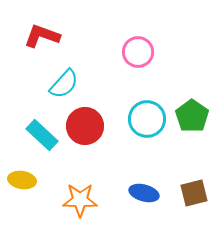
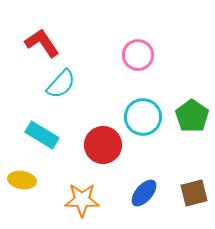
red L-shape: moved 7 px down; rotated 36 degrees clockwise
pink circle: moved 3 px down
cyan semicircle: moved 3 px left
cyan circle: moved 4 px left, 2 px up
red circle: moved 18 px right, 19 px down
cyan rectangle: rotated 12 degrees counterclockwise
blue ellipse: rotated 64 degrees counterclockwise
orange star: moved 2 px right
